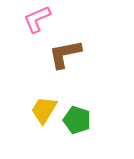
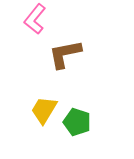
pink L-shape: moved 2 px left; rotated 28 degrees counterclockwise
green pentagon: moved 2 px down
